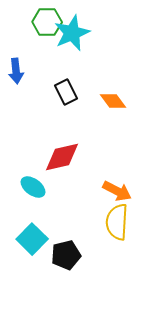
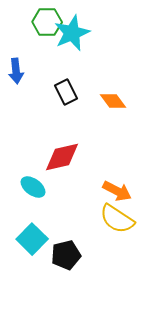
yellow semicircle: moved 3 px up; rotated 60 degrees counterclockwise
